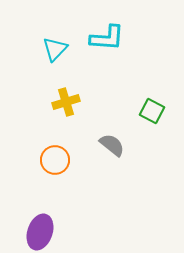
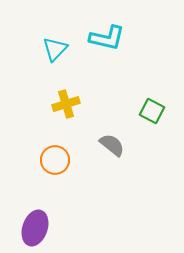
cyan L-shape: rotated 9 degrees clockwise
yellow cross: moved 2 px down
purple ellipse: moved 5 px left, 4 px up
